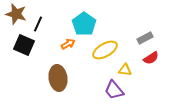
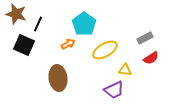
purple trapezoid: rotated 75 degrees counterclockwise
